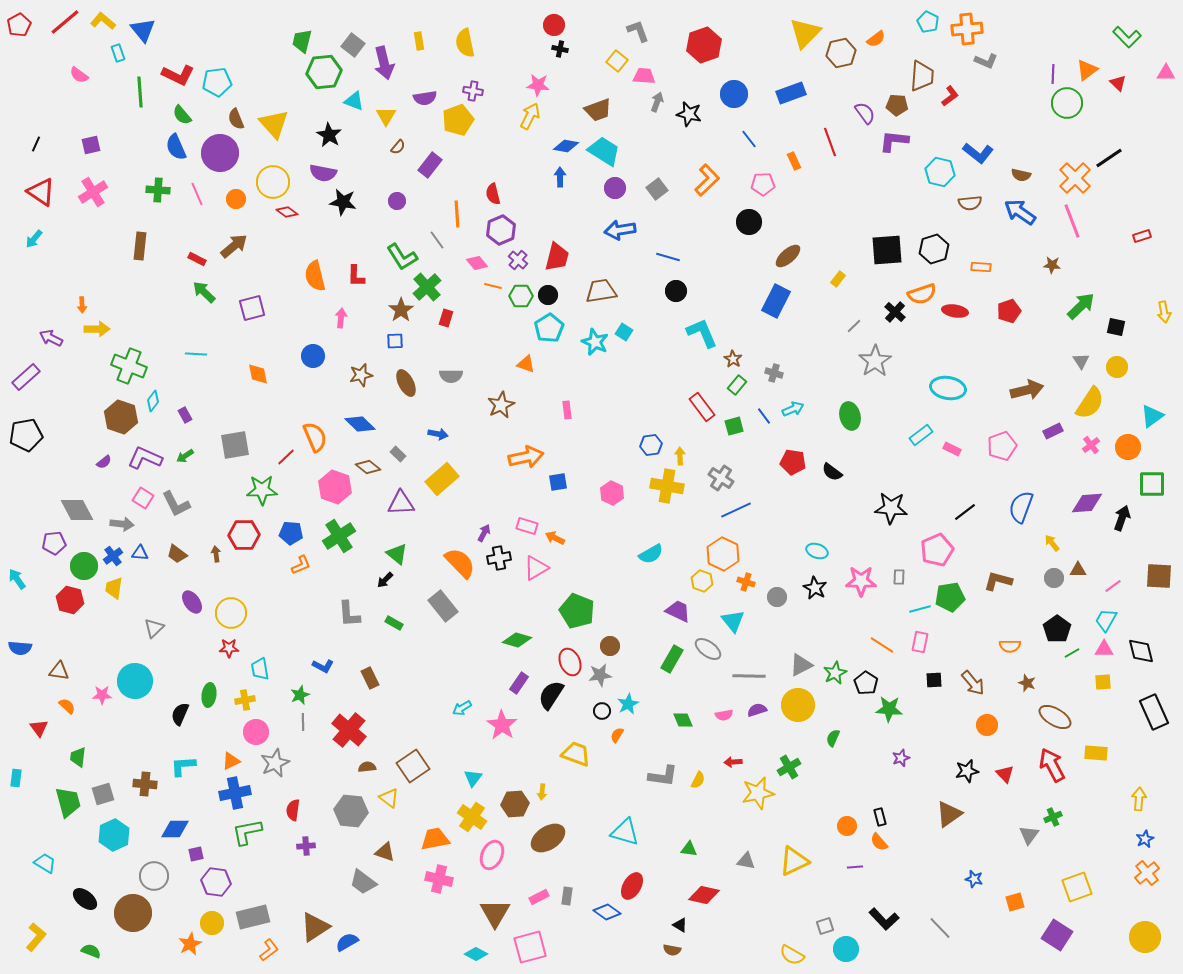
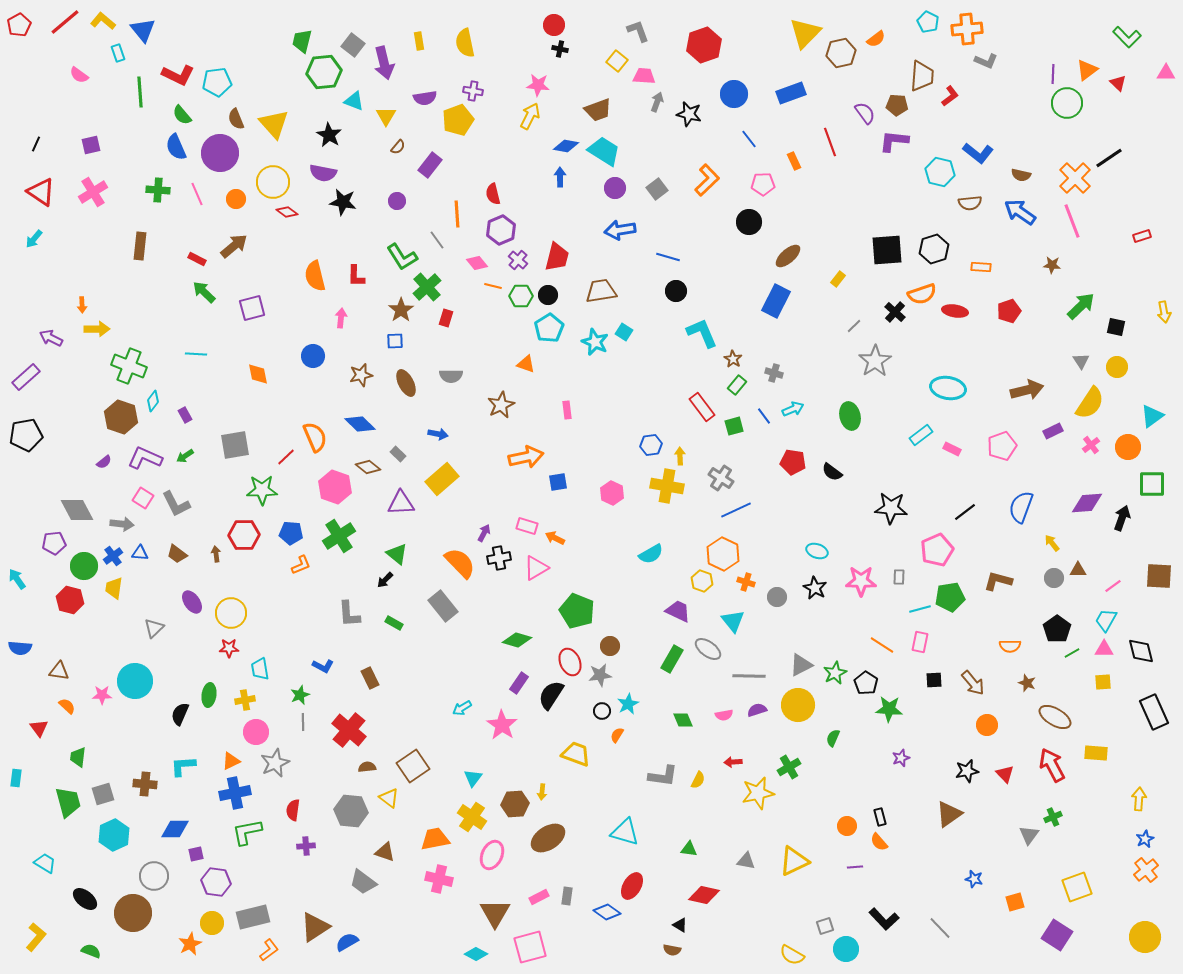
orange cross at (1147, 873): moved 1 px left, 3 px up
